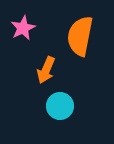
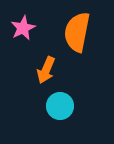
orange semicircle: moved 3 px left, 4 px up
